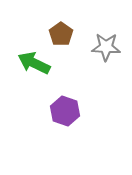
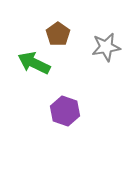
brown pentagon: moved 3 px left
gray star: rotated 12 degrees counterclockwise
